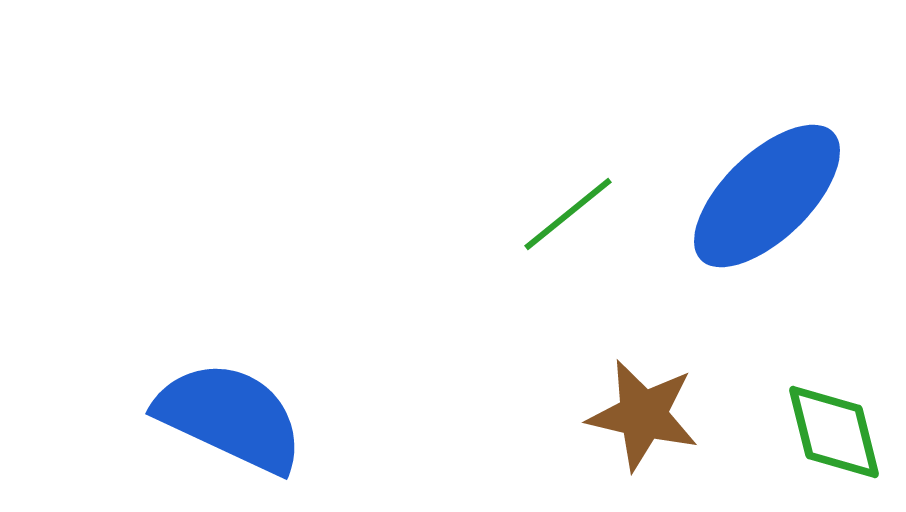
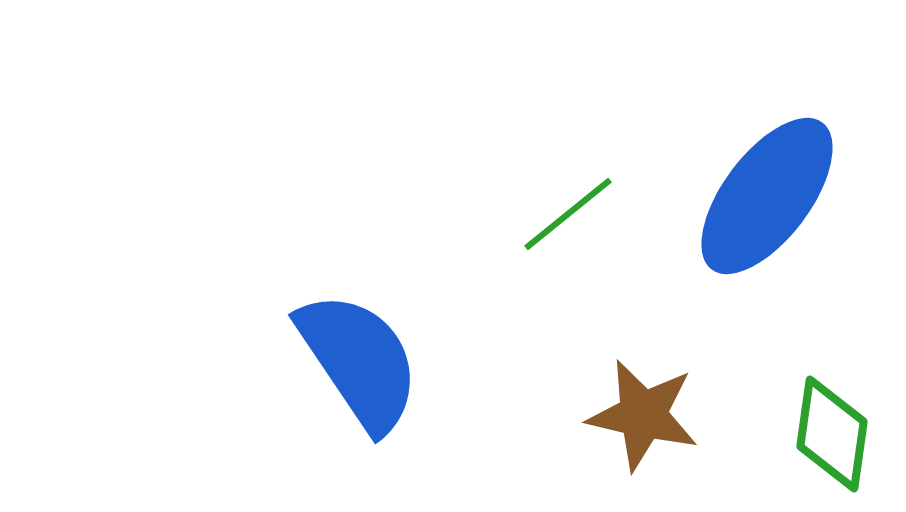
blue ellipse: rotated 9 degrees counterclockwise
blue semicircle: moved 129 px right, 56 px up; rotated 31 degrees clockwise
green diamond: moved 2 px left, 2 px down; rotated 22 degrees clockwise
